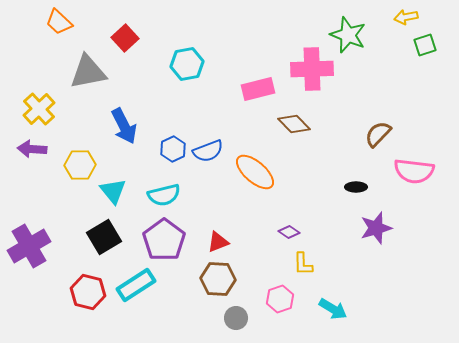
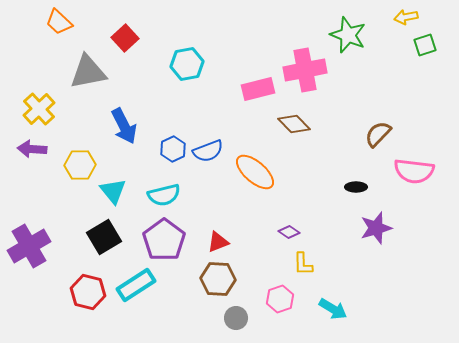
pink cross: moved 7 px left, 1 px down; rotated 9 degrees counterclockwise
